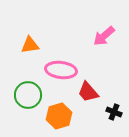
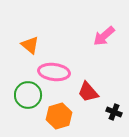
orange triangle: rotated 48 degrees clockwise
pink ellipse: moved 7 px left, 2 px down
